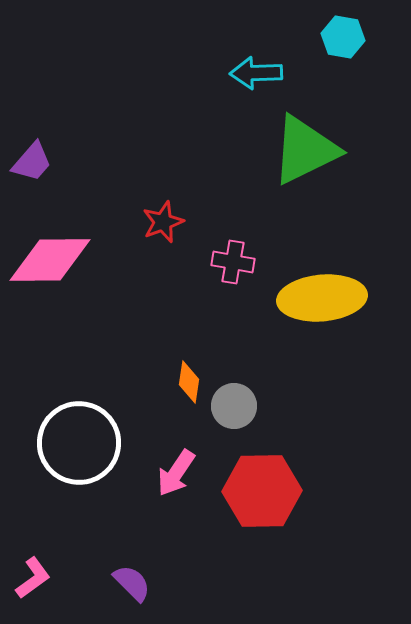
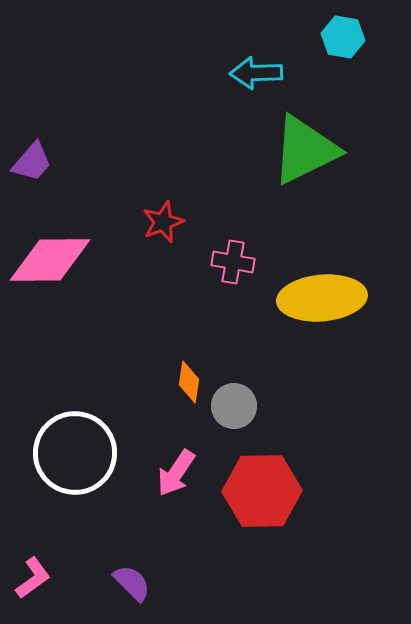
white circle: moved 4 px left, 10 px down
